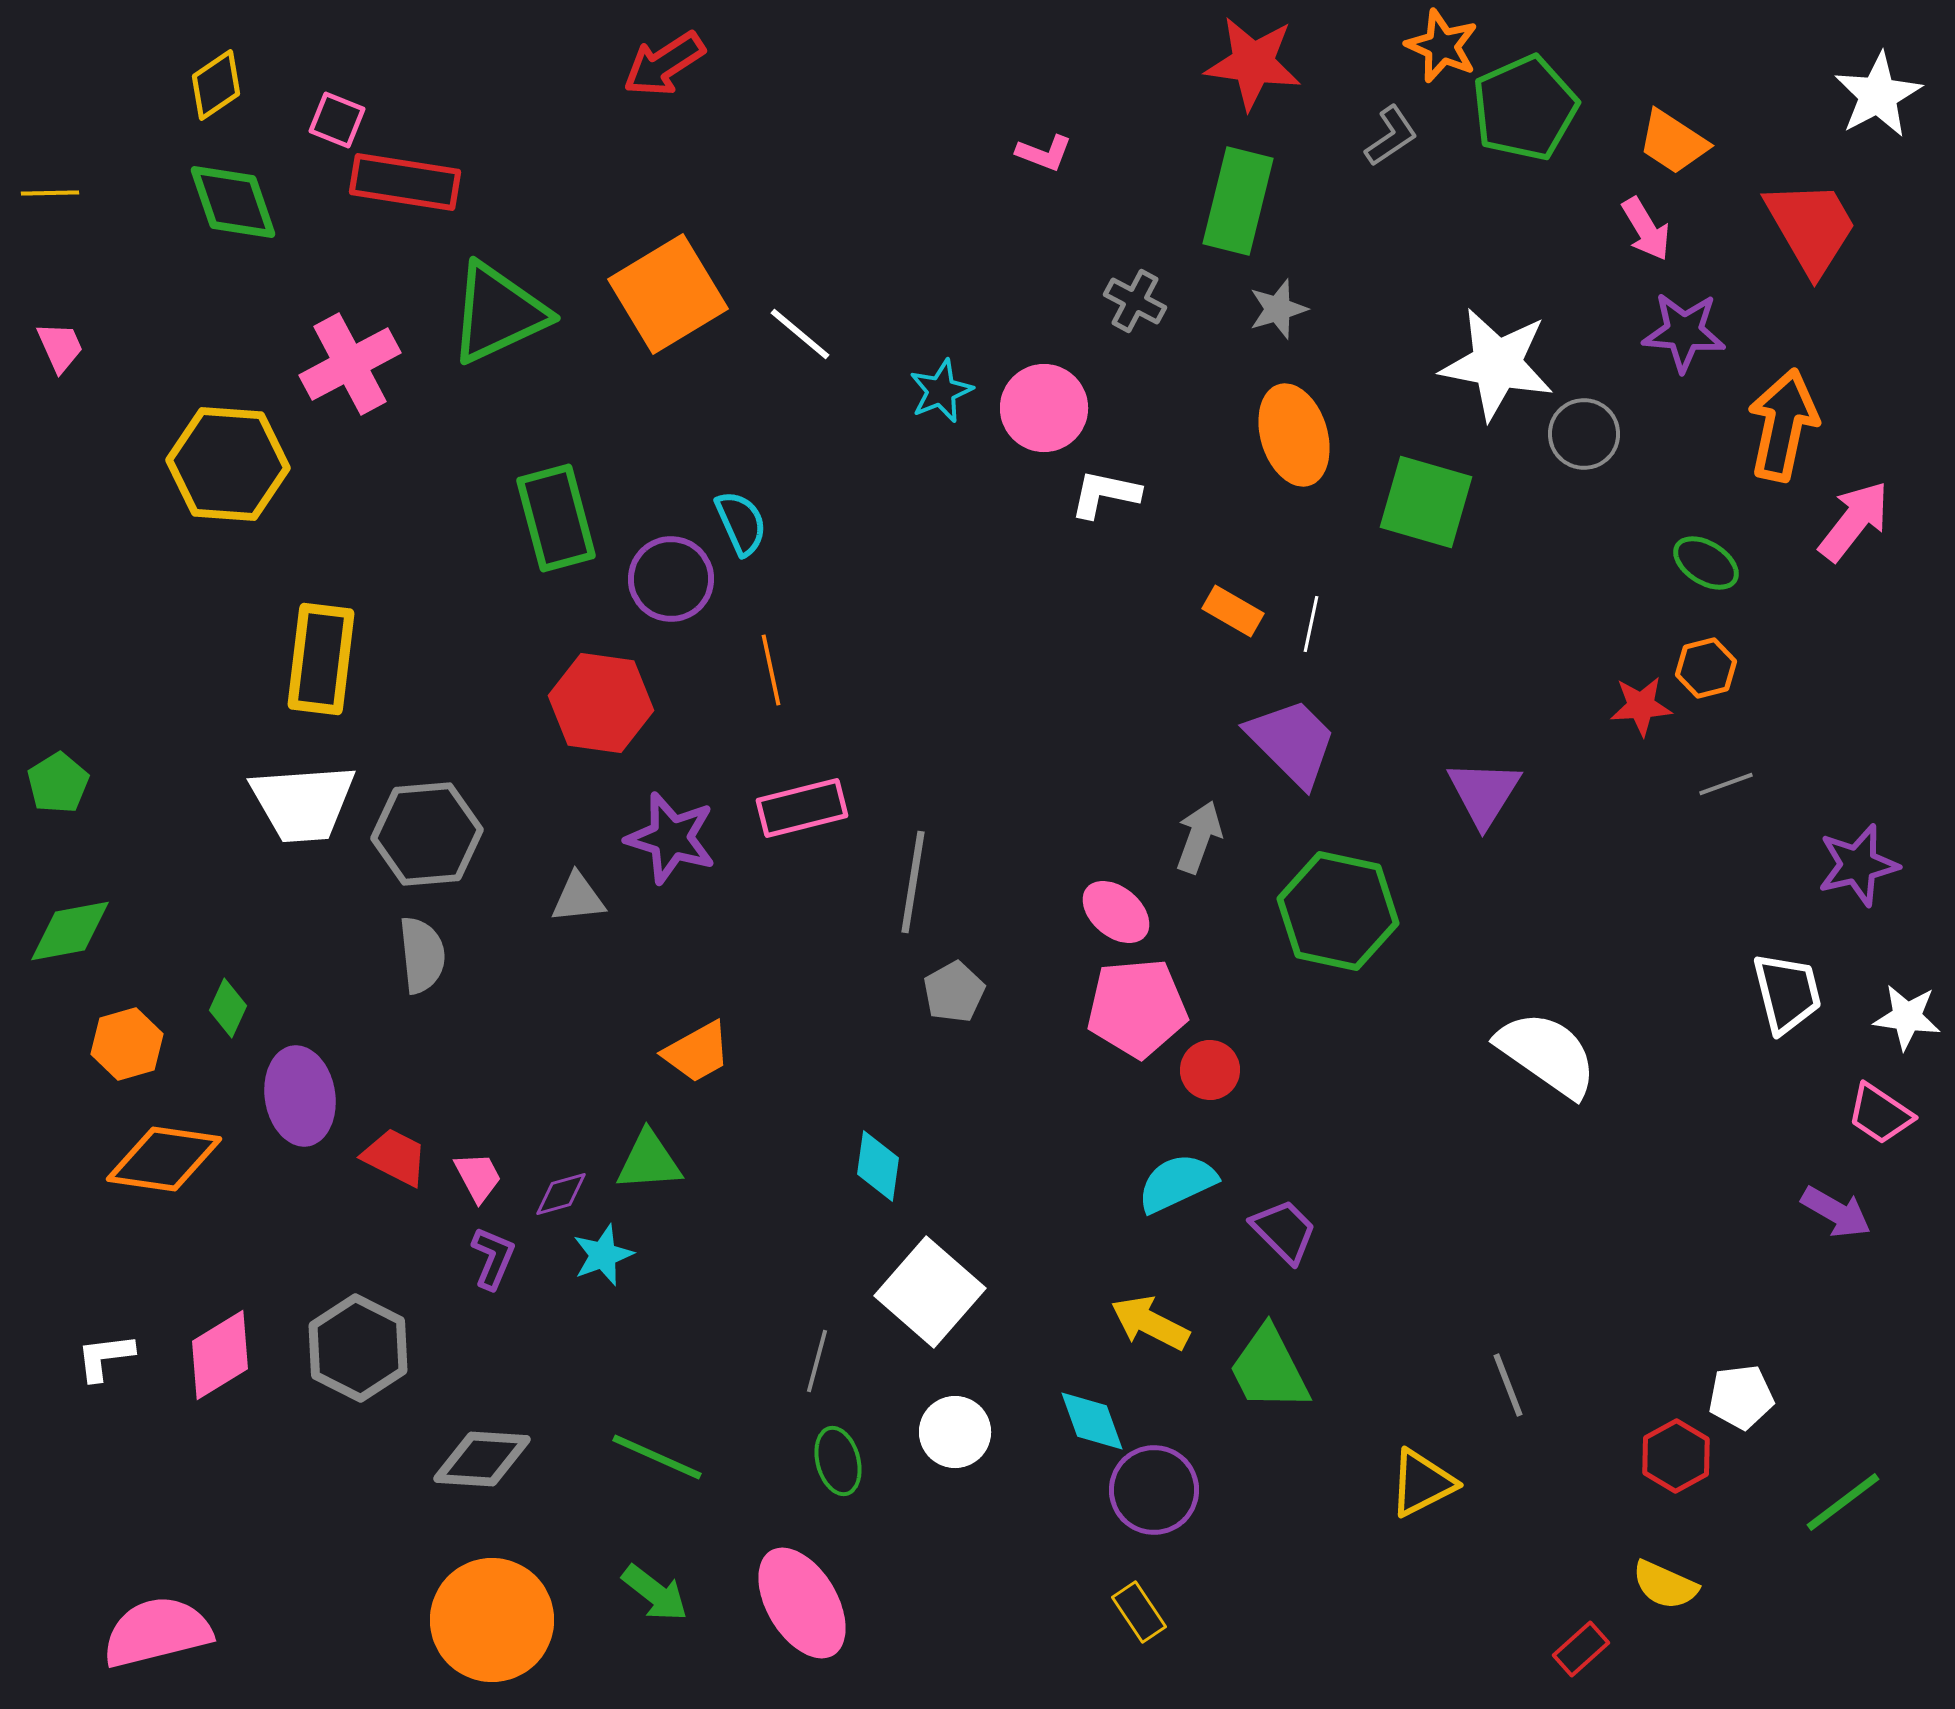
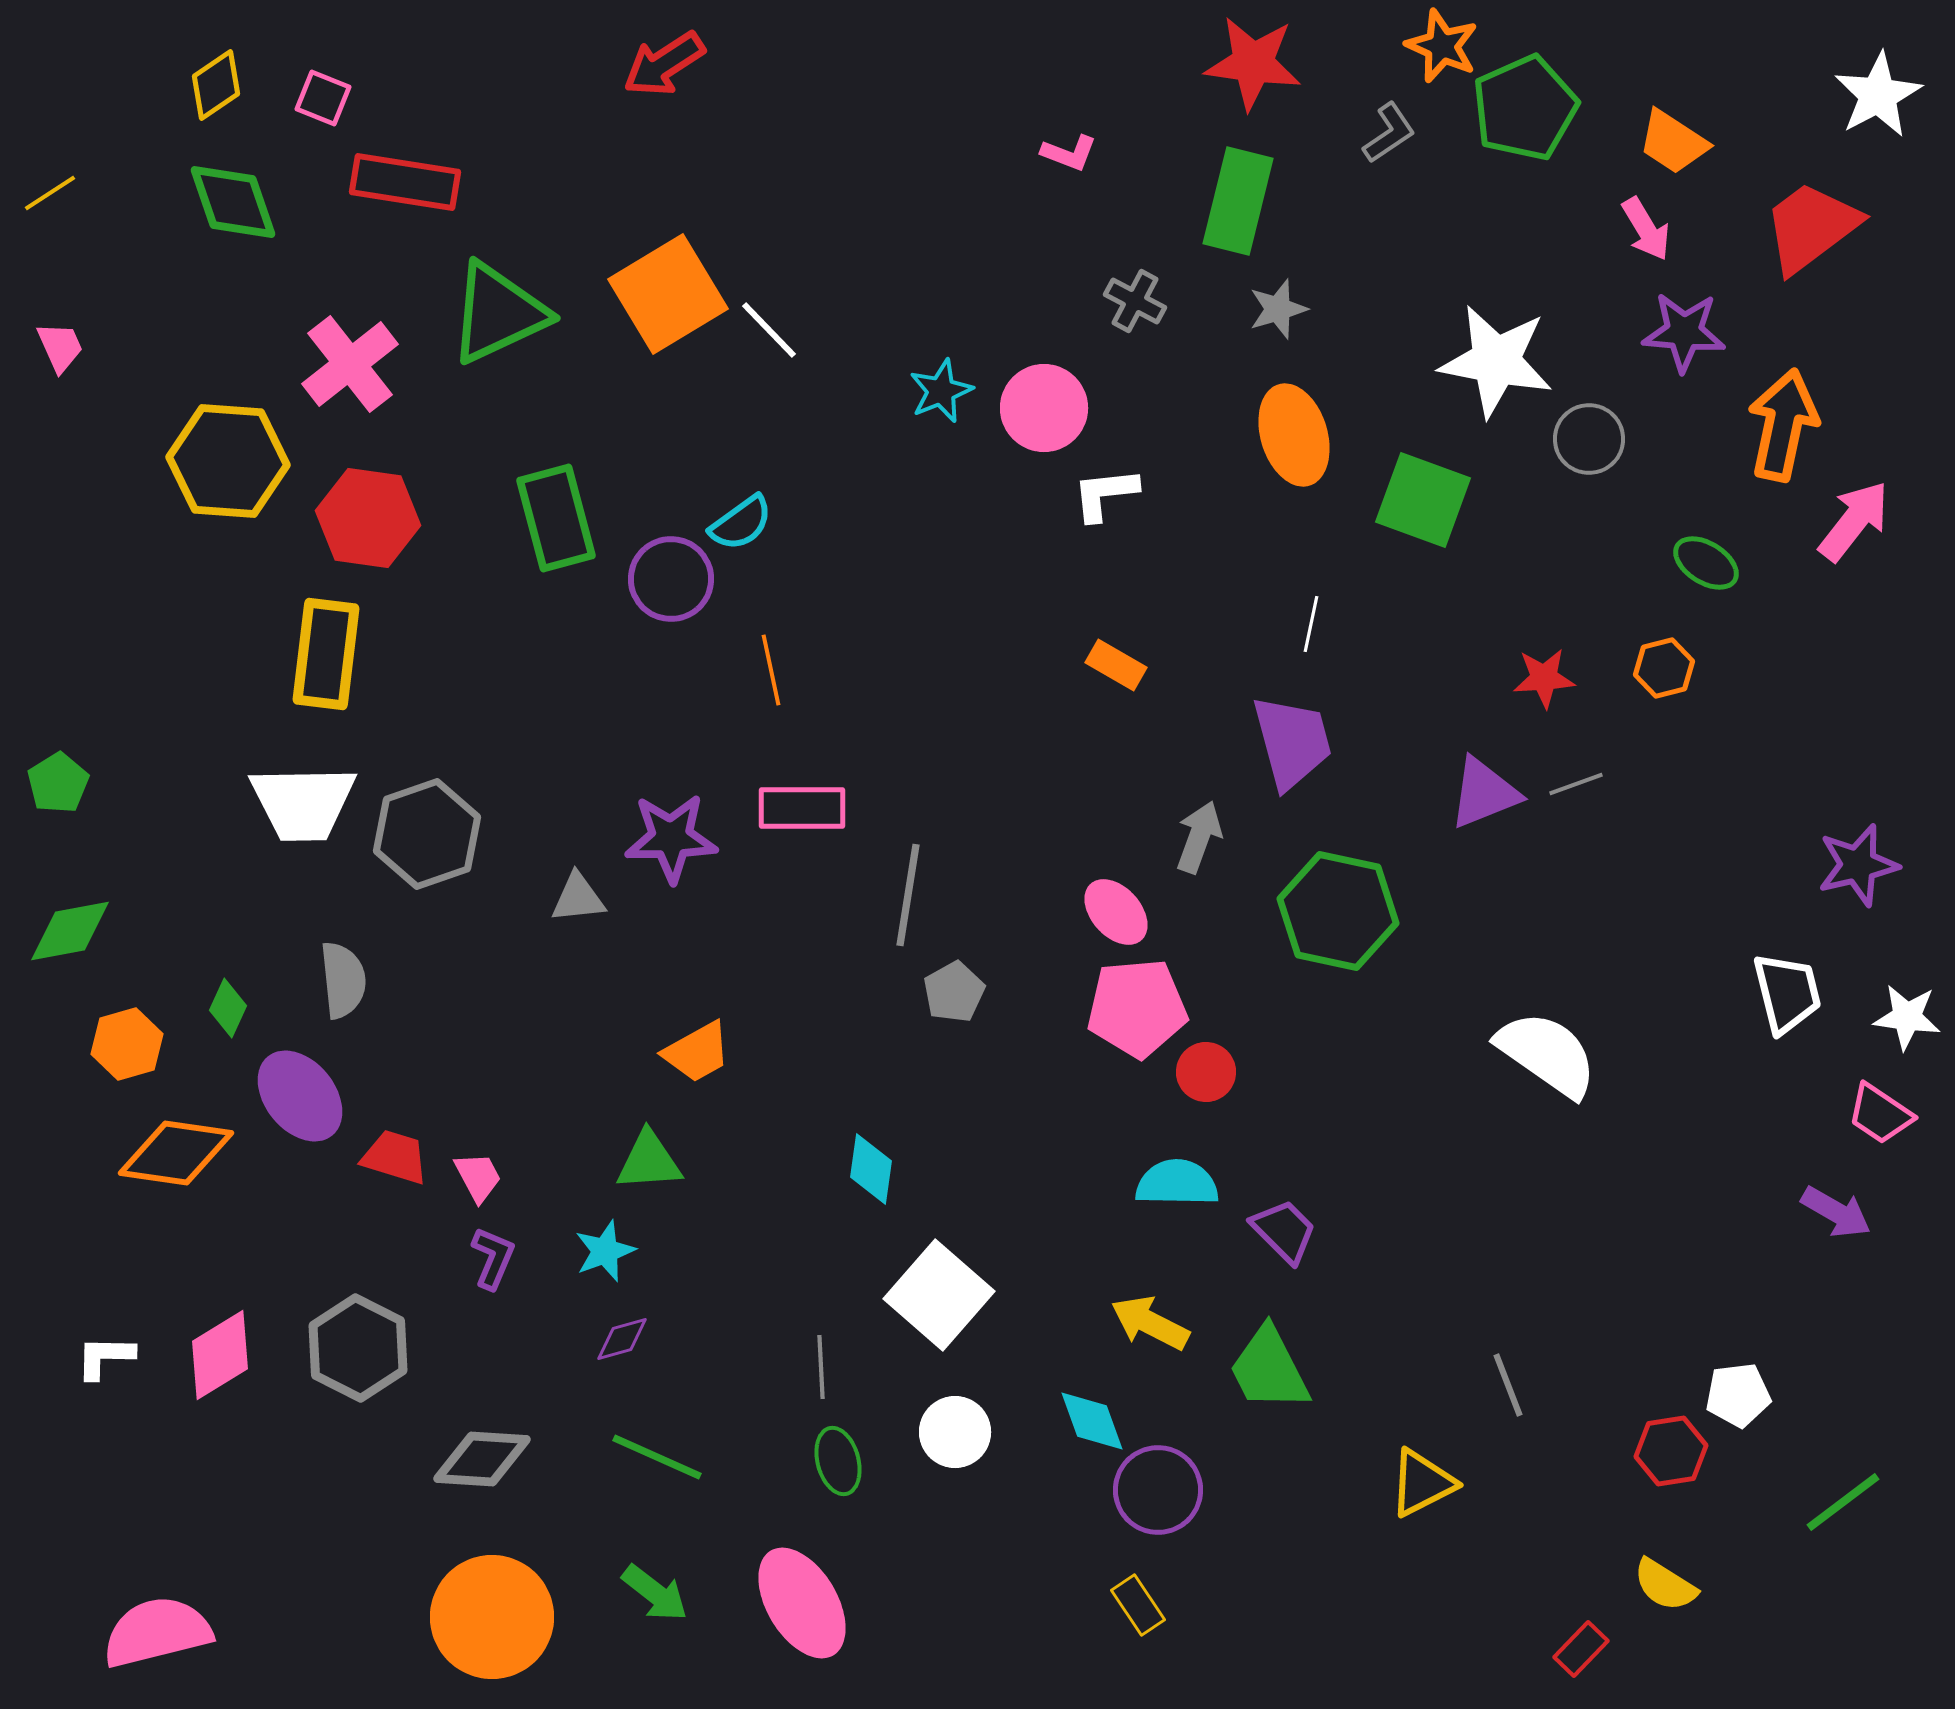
pink square at (337, 120): moved 14 px left, 22 px up
gray L-shape at (1391, 136): moved 2 px left, 3 px up
pink L-shape at (1044, 153): moved 25 px right
yellow line at (50, 193): rotated 32 degrees counterclockwise
red trapezoid at (1811, 227): rotated 97 degrees counterclockwise
white line at (800, 334): moved 31 px left, 4 px up; rotated 6 degrees clockwise
pink cross at (350, 364): rotated 10 degrees counterclockwise
white star at (1497, 364): moved 1 px left, 3 px up
gray circle at (1584, 434): moved 5 px right, 5 px down
yellow hexagon at (228, 464): moved 3 px up
white L-shape at (1105, 494): rotated 18 degrees counterclockwise
green square at (1426, 502): moved 3 px left, 2 px up; rotated 4 degrees clockwise
cyan semicircle at (741, 523): rotated 78 degrees clockwise
orange rectangle at (1233, 611): moved 117 px left, 54 px down
yellow rectangle at (321, 659): moved 5 px right, 5 px up
orange hexagon at (1706, 668): moved 42 px left
red hexagon at (601, 703): moved 233 px left, 185 px up
red star at (1641, 706): moved 97 px left, 28 px up
purple trapezoid at (1292, 742): rotated 30 degrees clockwise
gray line at (1726, 784): moved 150 px left
purple triangle at (1484, 793): rotated 36 degrees clockwise
white trapezoid at (303, 803): rotated 3 degrees clockwise
pink rectangle at (802, 808): rotated 14 degrees clockwise
gray hexagon at (427, 834): rotated 14 degrees counterclockwise
purple star at (671, 838): rotated 18 degrees counterclockwise
gray line at (913, 882): moved 5 px left, 13 px down
pink ellipse at (1116, 912): rotated 8 degrees clockwise
gray semicircle at (422, 955): moved 79 px left, 25 px down
red circle at (1210, 1070): moved 4 px left, 2 px down
purple ellipse at (300, 1096): rotated 30 degrees counterclockwise
red trapezoid at (395, 1157): rotated 10 degrees counterclockwise
orange diamond at (164, 1159): moved 12 px right, 6 px up
cyan diamond at (878, 1166): moved 7 px left, 3 px down
cyan semicircle at (1177, 1183): rotated 26 degrees clockwise
purple diamond at (561, 1194): moved 61 px right, 145 px down
cyan star at (603, 1255): moved 2 px right, 4 px up
white square at (930, 1292): moved 9 px right, 3 px down
white L-shape at (105, 1357): rotated 8 degrees clockwise
gray line at (817, 1361): moved 4 px right, 6 px down; rotated 18 degrees counterclockwise
white pentagon at (1741, 1397): moved 3 px left, 2 px up
red hexagon at (1676, 1456): moved 5 px left, 5 px up; rotated 20 degrees clockwise
purple circle at (1154, 1490): moved 4 px right
yellow semicircle at (1665, 1585): rotated 8 degrees clockwise
yellow rectangle at (1139, 1612): moved 1 px left, 7 px up
orange circle at (492, 1620): moved 3 px up
red rectangle at (1581, 1649): rotated 4 degrees counterclockwise
